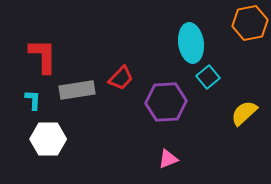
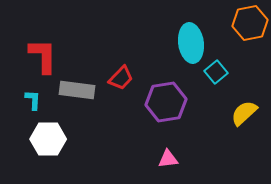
cyan square: moved 8 px right, 5 px up
gray rectangle: rotated 16 degrees clockwise
purple hexagon: rotated 6 degrees counterclockwise
pink triangle: rotated 15 degrees clockwise
